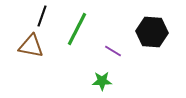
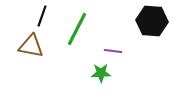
black hexagon: moved 11 px up
purple line: rotated 24 degrees counterclockwise
green star: moved 1 px left, 8 px up
